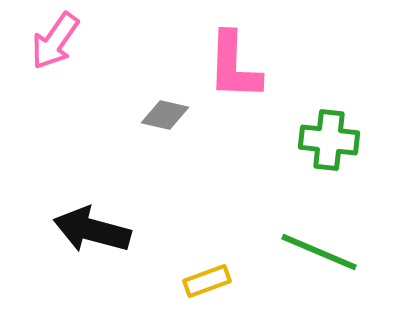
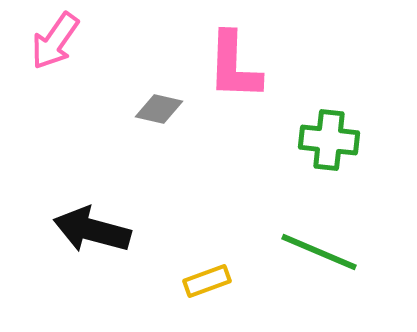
gray diamond: moved 6 px left, 6 px up
